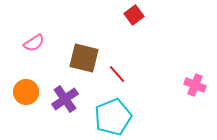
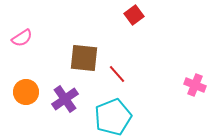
pink semicircle: moved 12 px left, 5 px up
brown square: rotated 8 degrees counterclockwise
